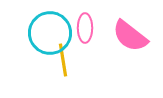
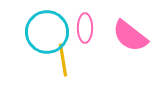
cyan circle: moved 3 px left, 1 px up
